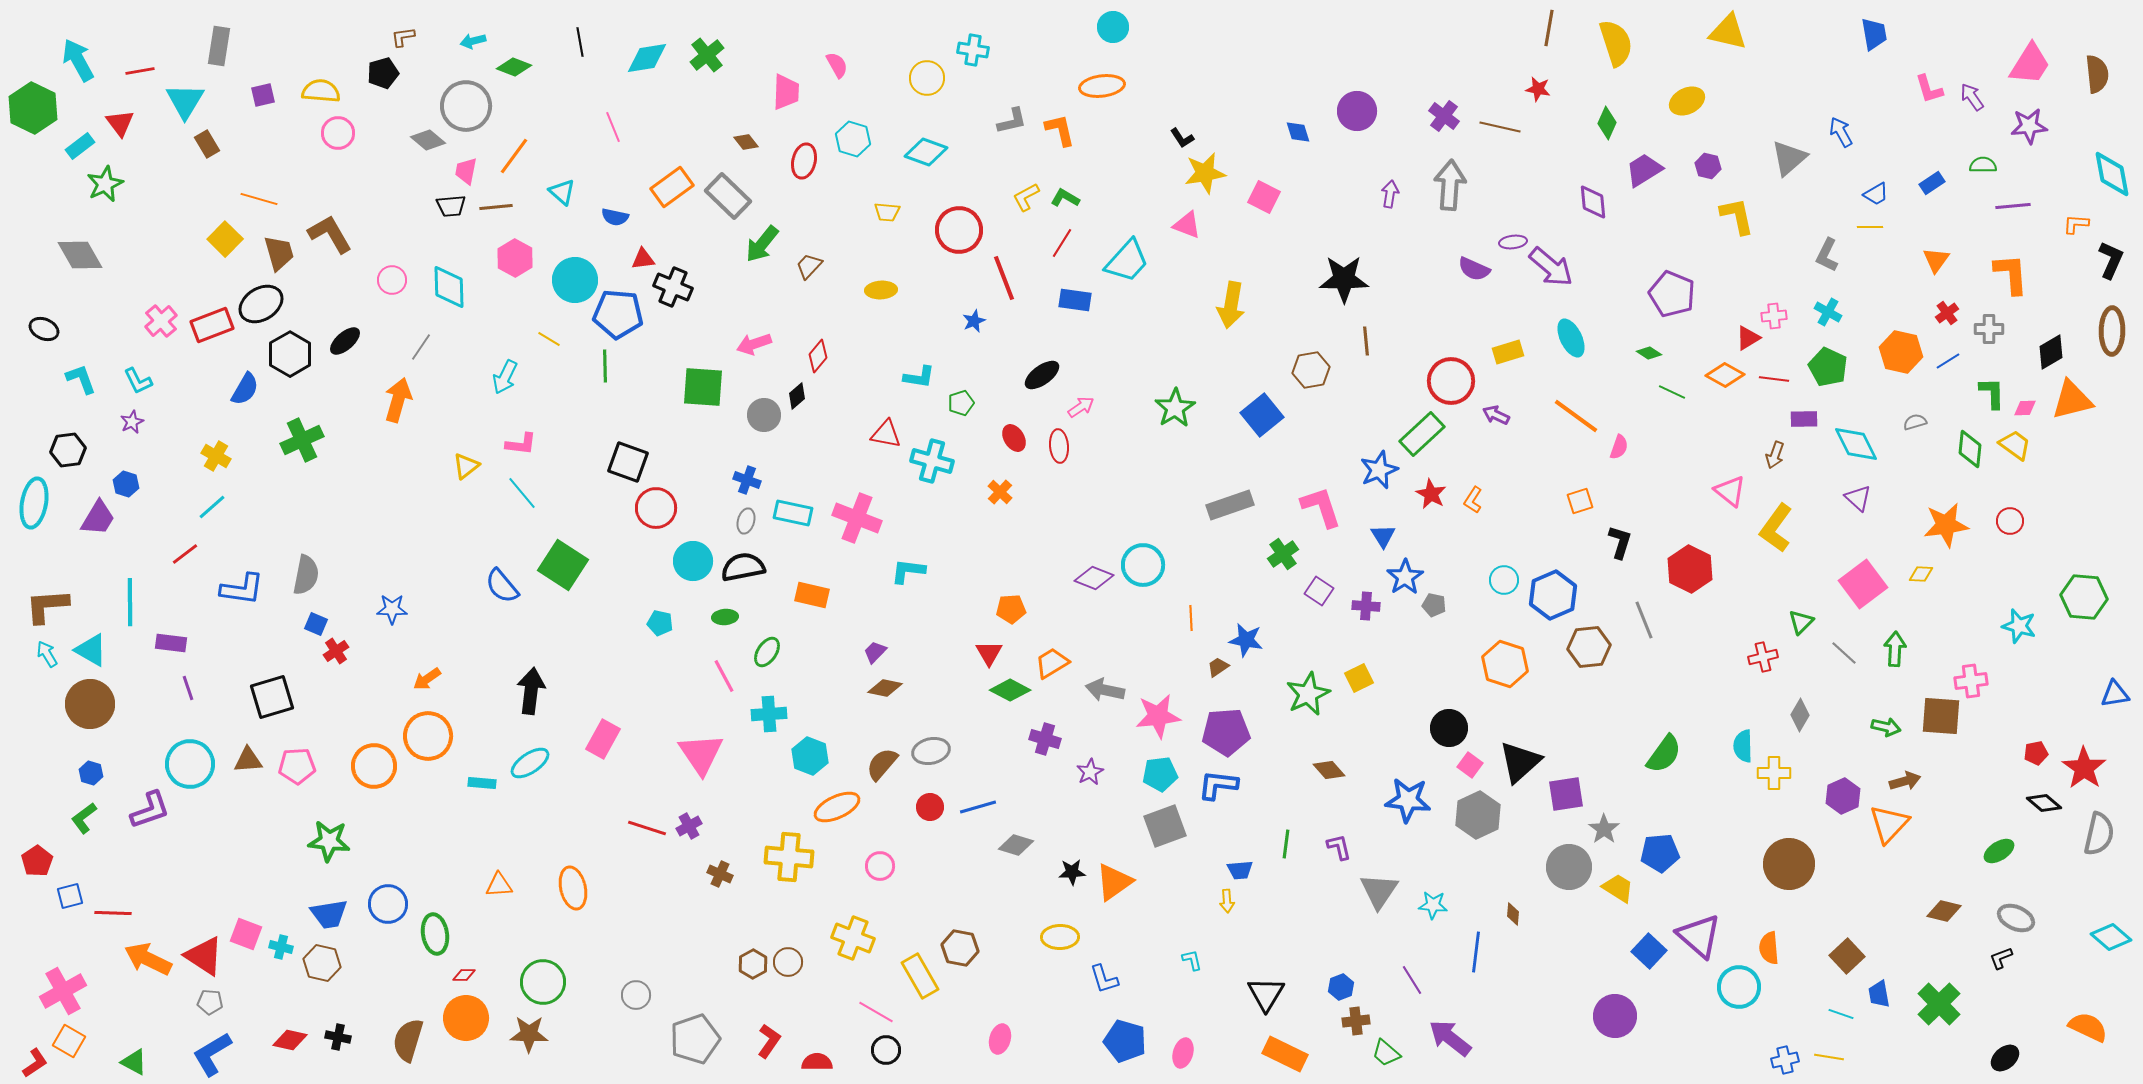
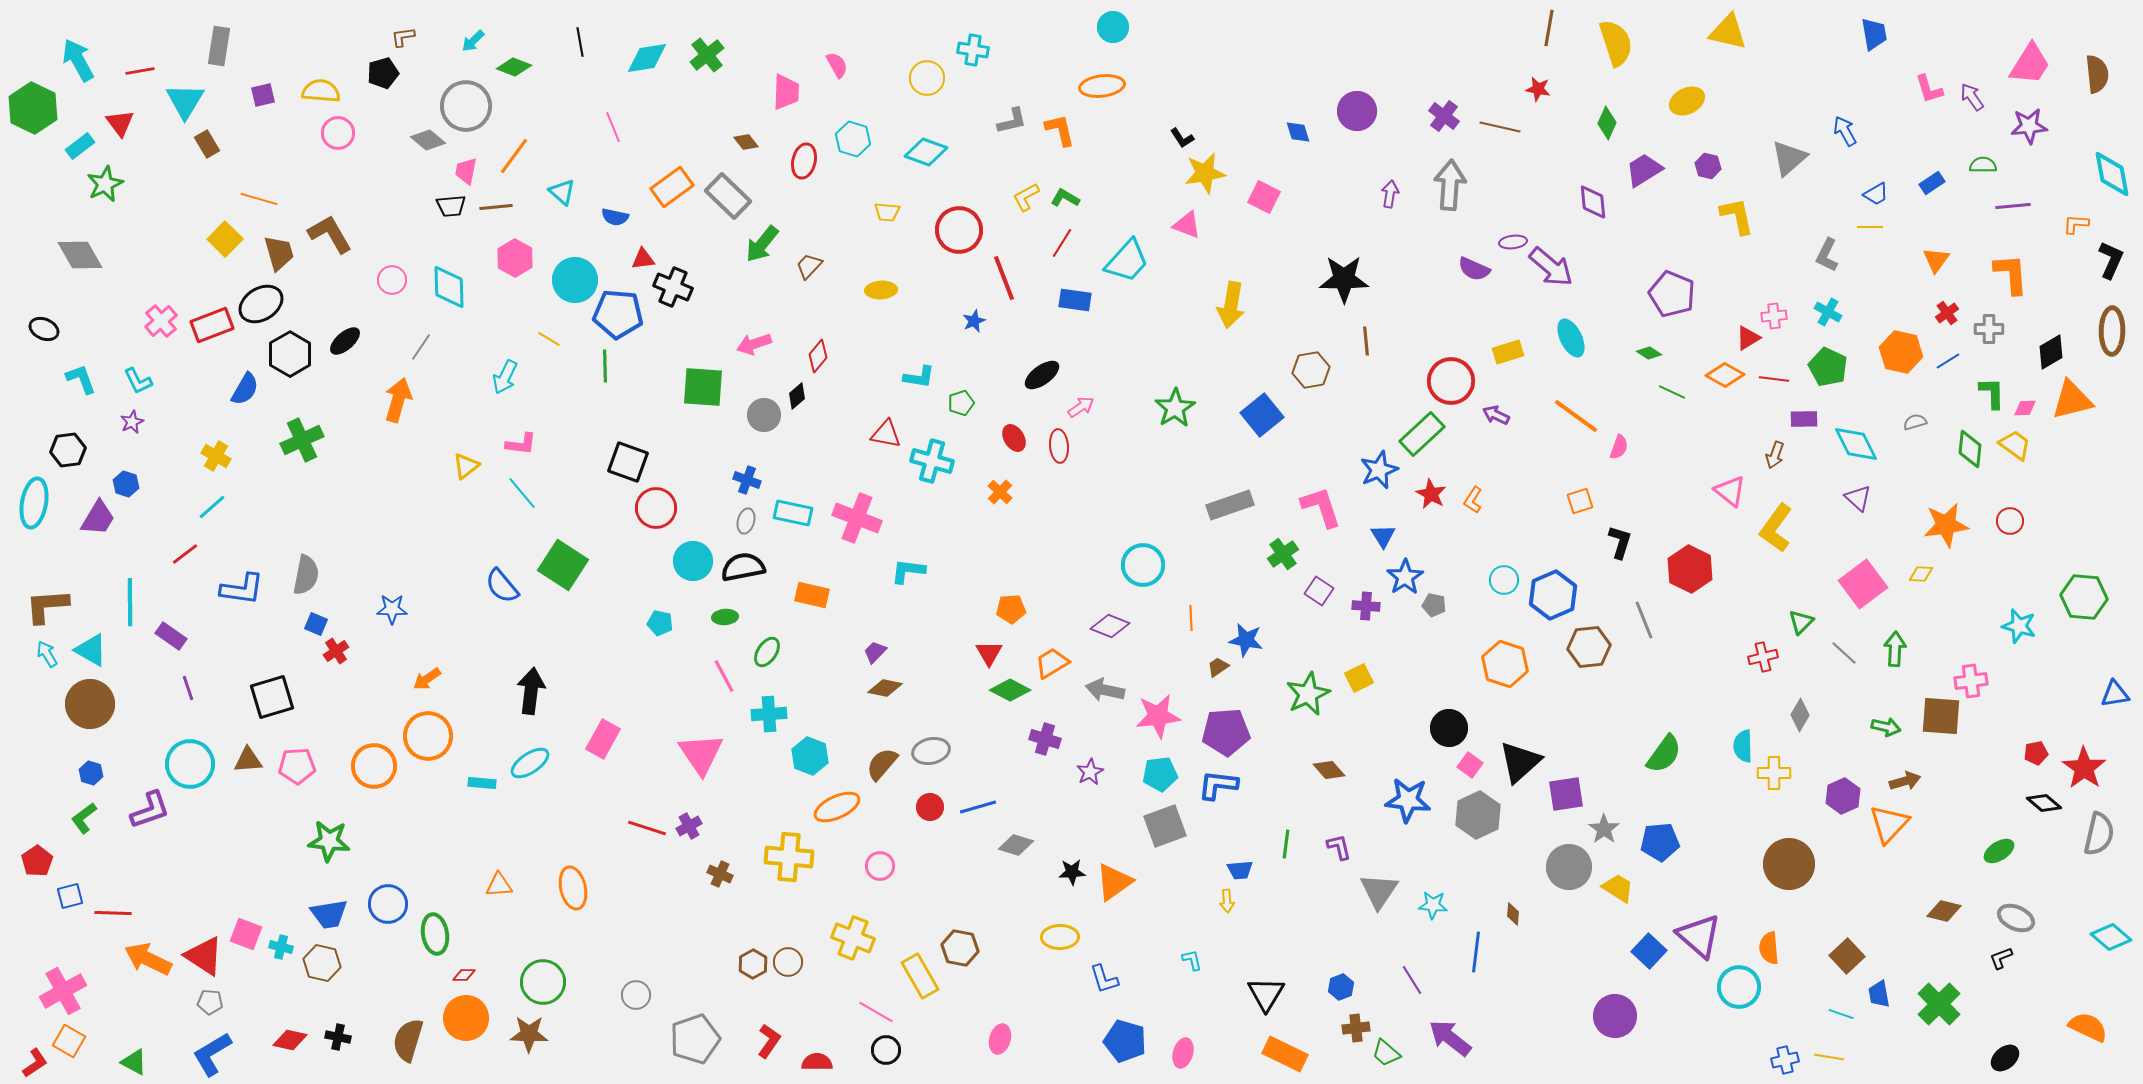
cyan arrow at (473, 41): rotated 30 degrees counterclockwise
blue arrow at (1841, 132): moved 4 px right, 1 px up
purple diamond at (1094, 578): moved 16 px right, 48 px down
purple rectangle at (171, 643): moved 7 px up; rotated 28 degrees clockwise
blue pentagon at (1660, 853): moved 11 px up
brown cross at (1356, 1021): moved 7 px down
